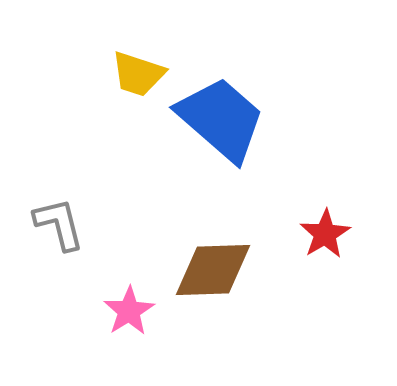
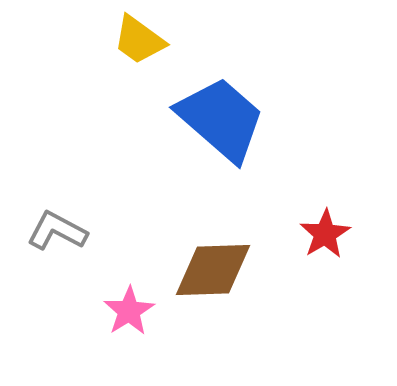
yellow trapezoid: moved 1 px right, 34 px up; rotated 18 degrees clockwise
gray L-shape: moved 2 px left, 7 px down; rotated 48 degrees counterclockwise
